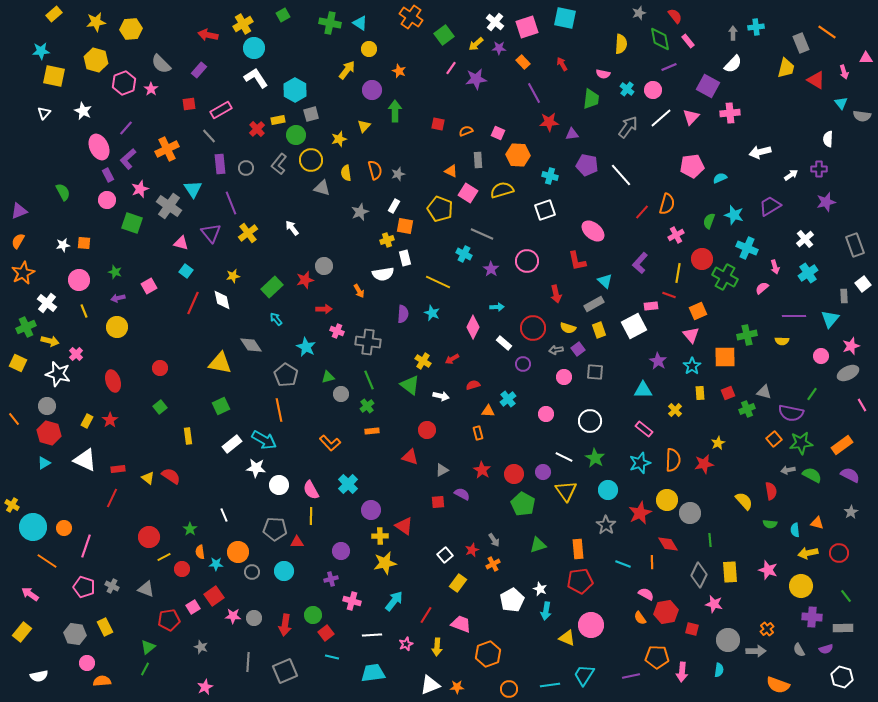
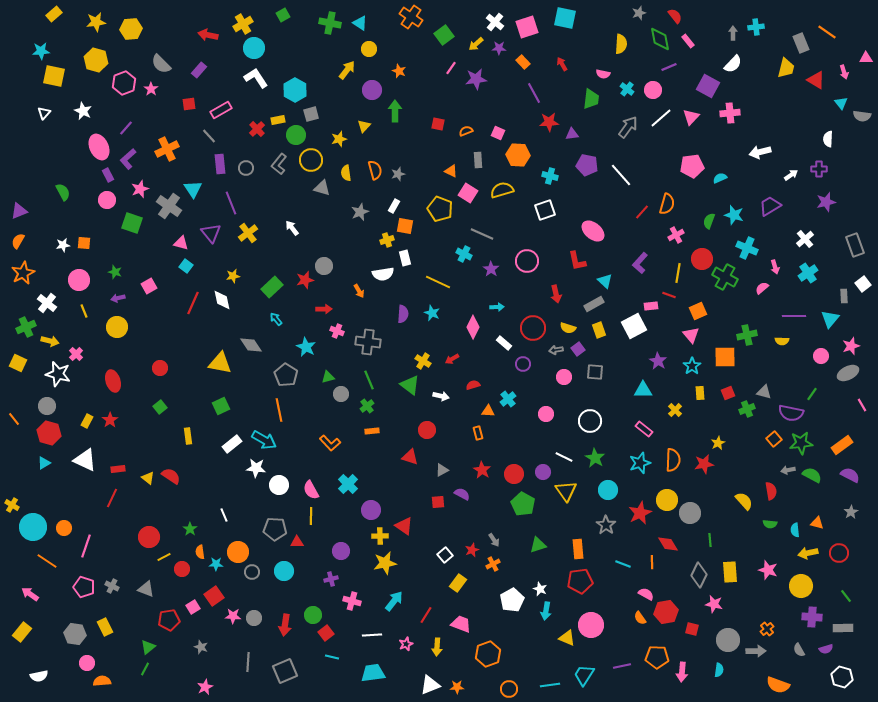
cyan square at (186, 271): moved 5 px up
purple line at (631, 676): moved 9 px left, 10 px up
